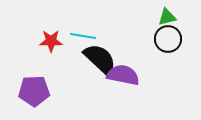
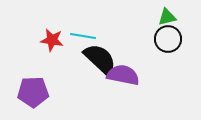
red star: moved 1 px right, 1 px up; rotated 10 degrees clockwise
purple pentagon: moved 1 px left, 1 px down
